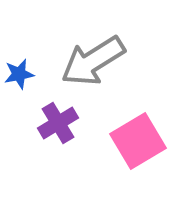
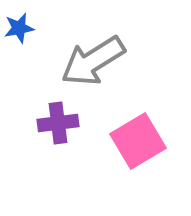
blue star: moved 46 px up
purple cross: rotated 24 degrees clockwise
